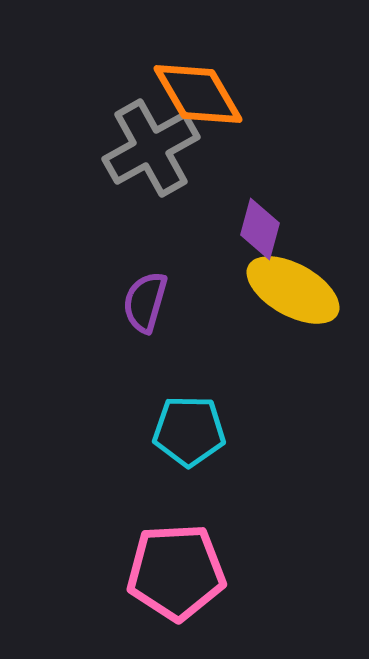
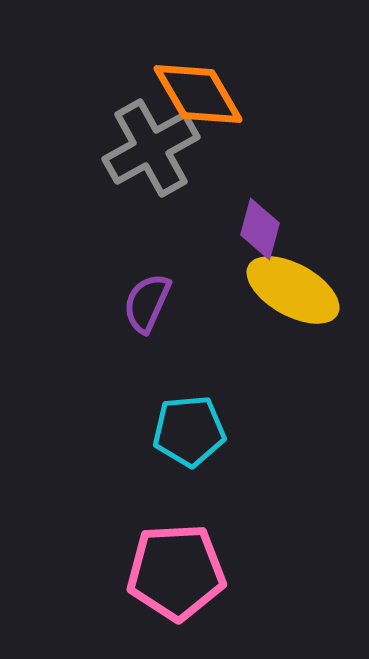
purple semicircle: moved 2 px right, 1 px down; rotated 8 degrees clockwise
cyan pentagon: rotated 6 degrees counterclockwise
